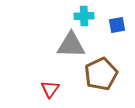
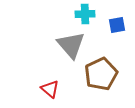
cyan cross: moved 1 px right, 2 px up
gray triangle: rotated 48 degrees clockwise
red triangle: rotated 24 degrees counterclockwise
